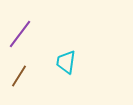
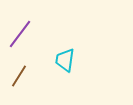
cyan trapezoid: moved 1 px left, 2 px up
